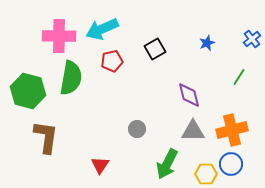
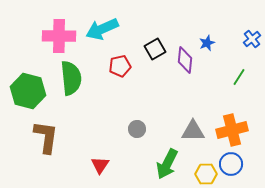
red pentagon: moved 8 px right, 5 px down
green semicircle: rotated 16 degrees counterclockwise
purple diamond: moved 4 px left, 35 px up; rotated 20 degrees clockwise
